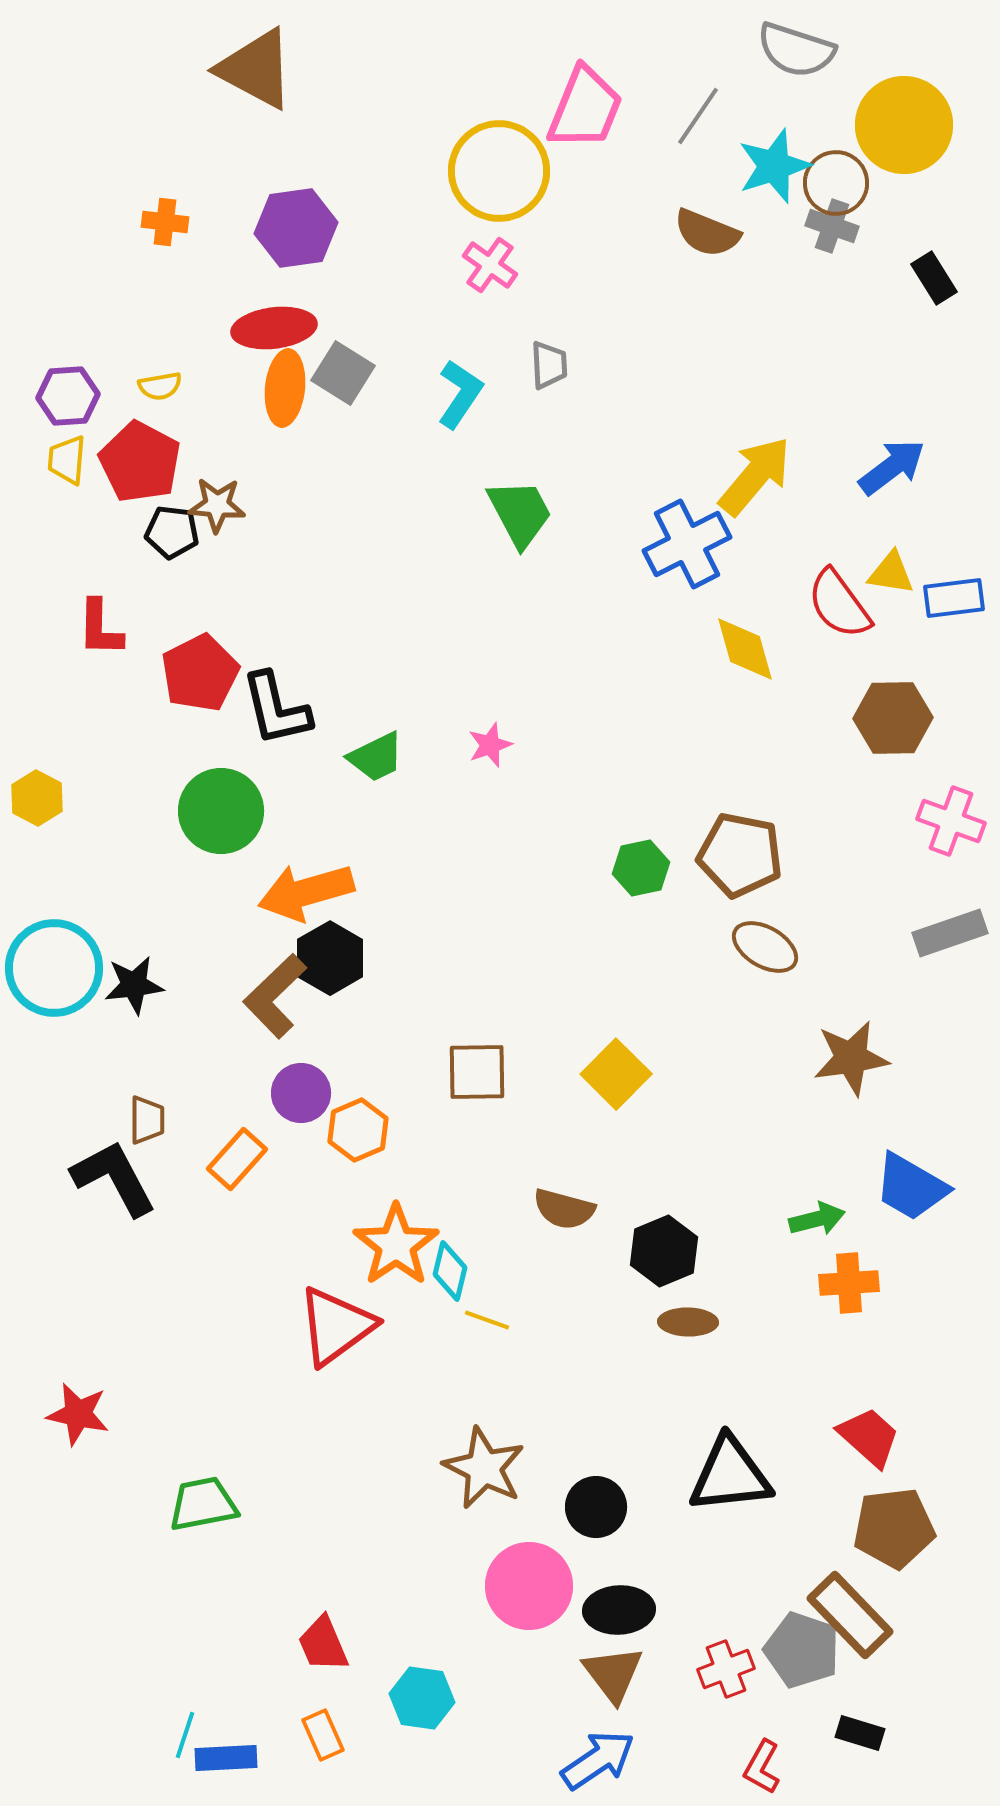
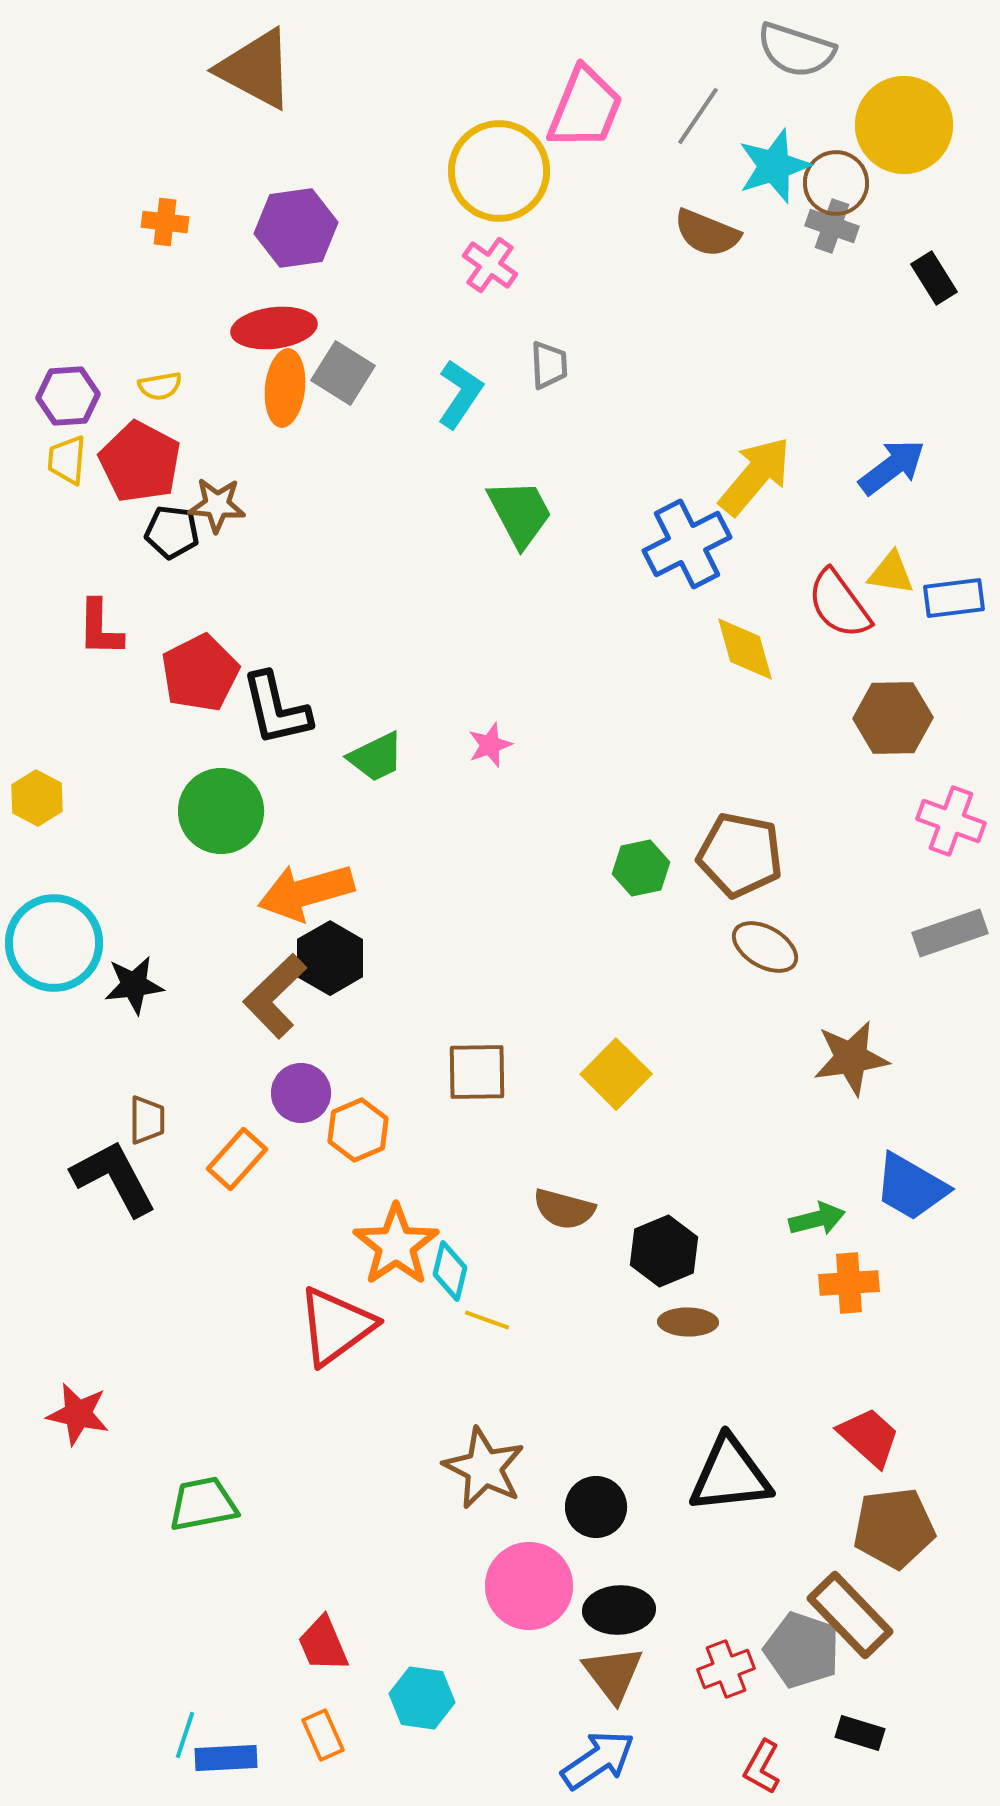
cyan circle at (54, 968): moved 25 px up
